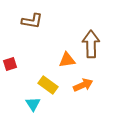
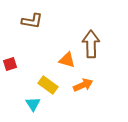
orange triangle: rotated 24 degrees clockwise
